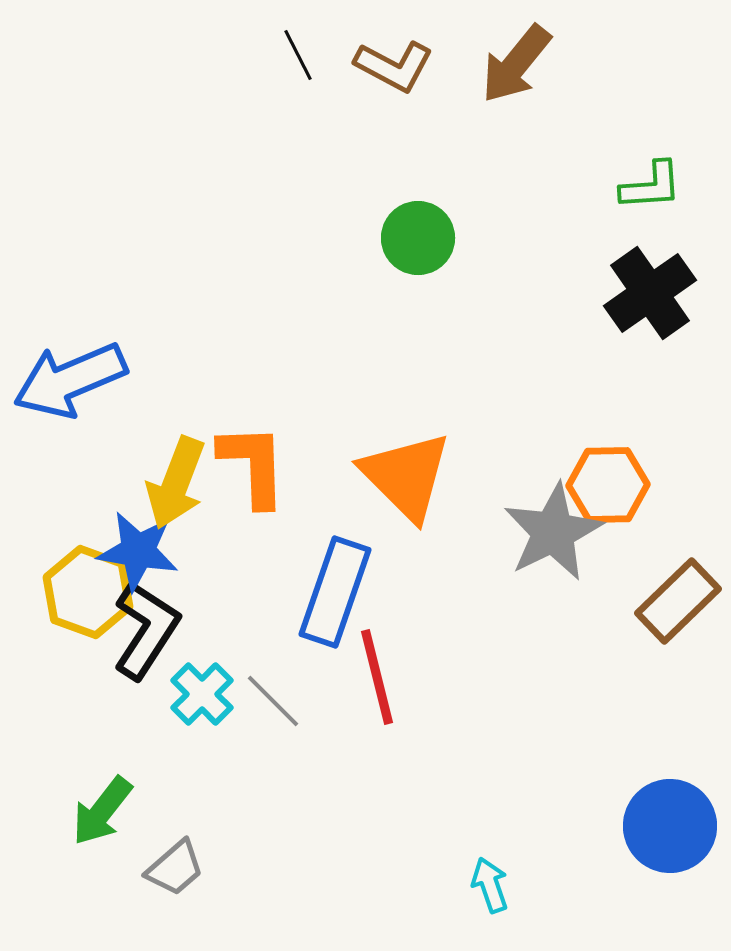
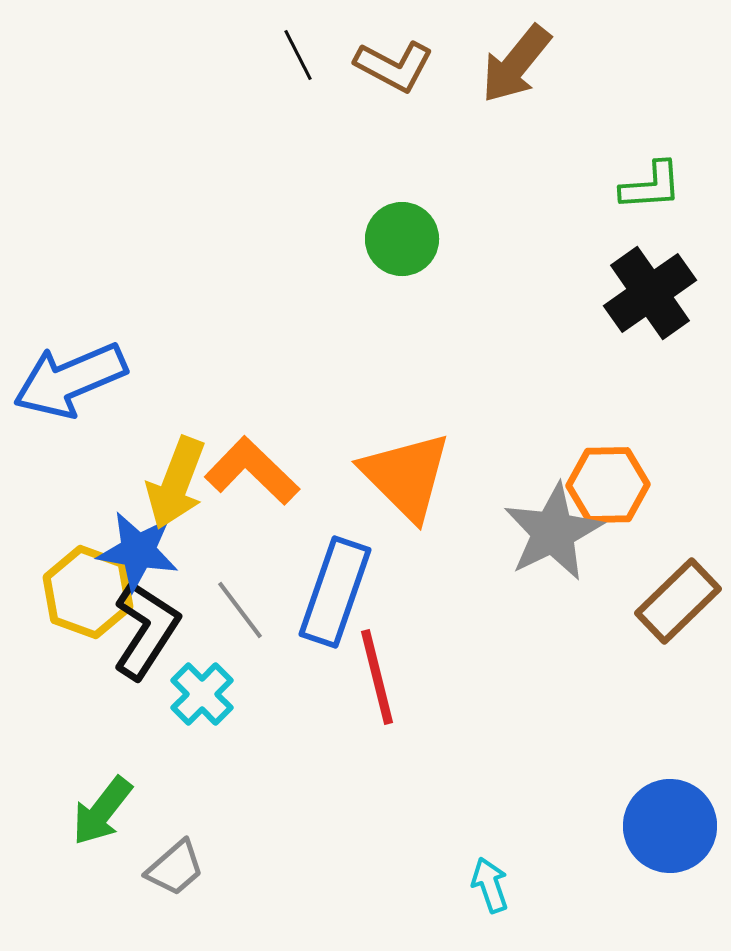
green circle: moved 16 px left, 1 px down
orange L-shape: moved 1 px left, 6 px down; rotated 44 degrees counterclockwise
gray line: moved 33 px left, 91 px up; rotated 8 degrees clockwise
